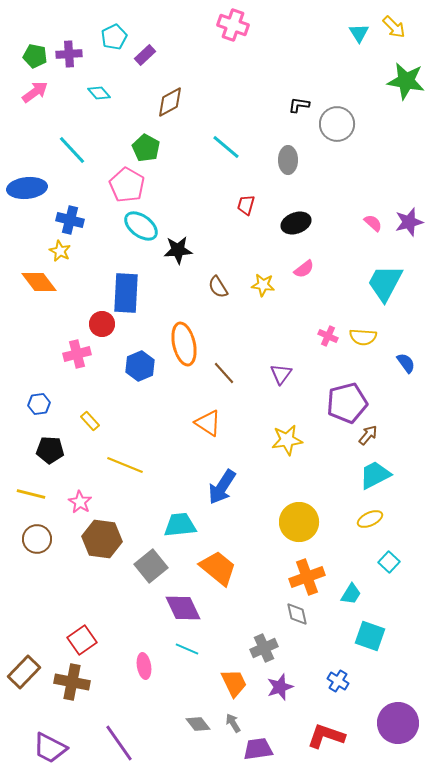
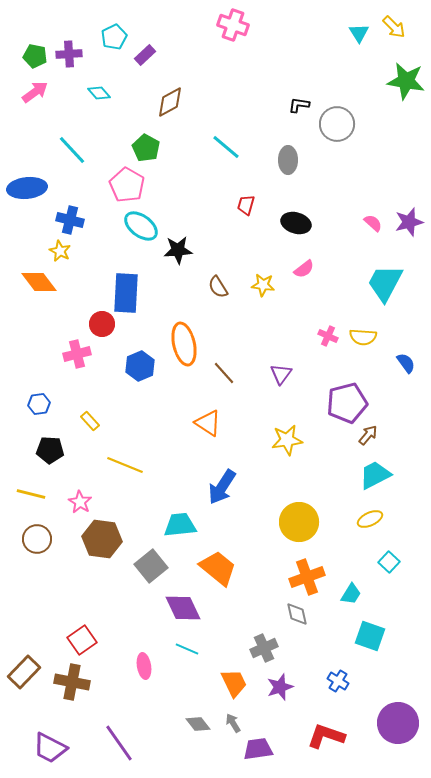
black ellipse at (296, 223): rotated 36 degrees clockwise
